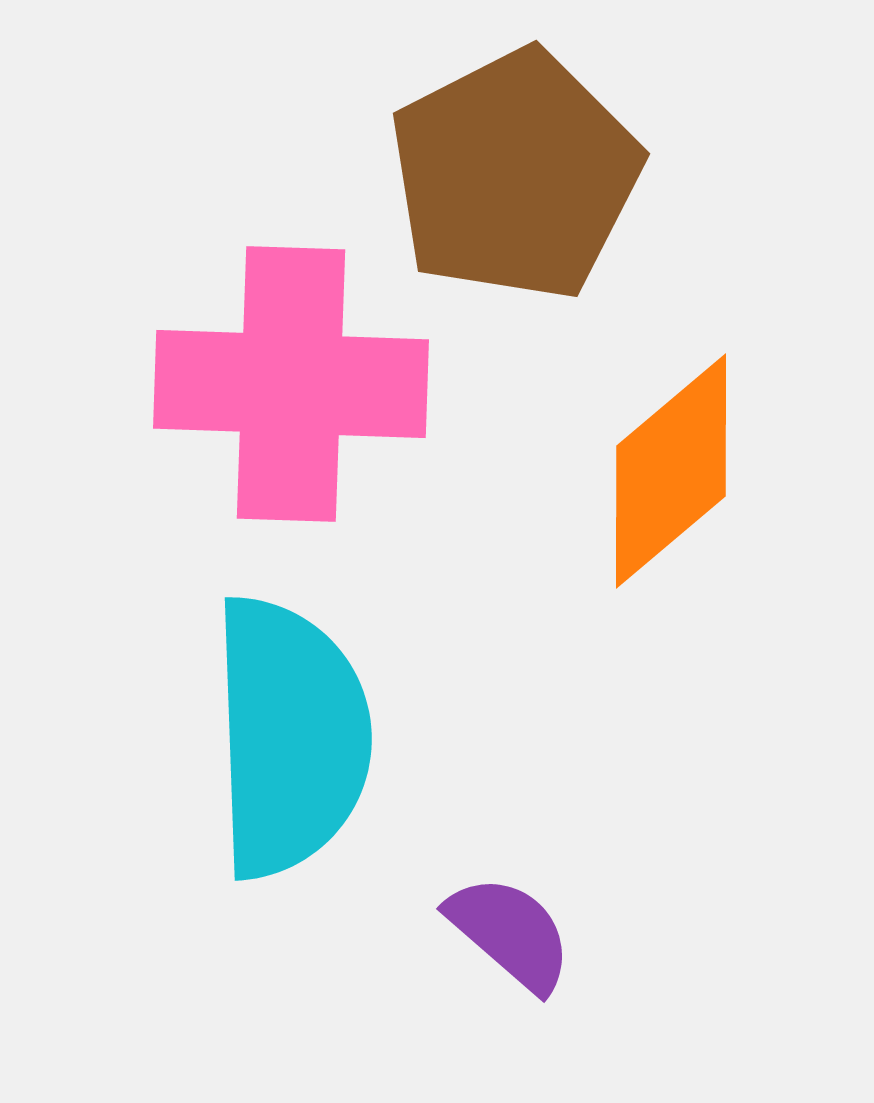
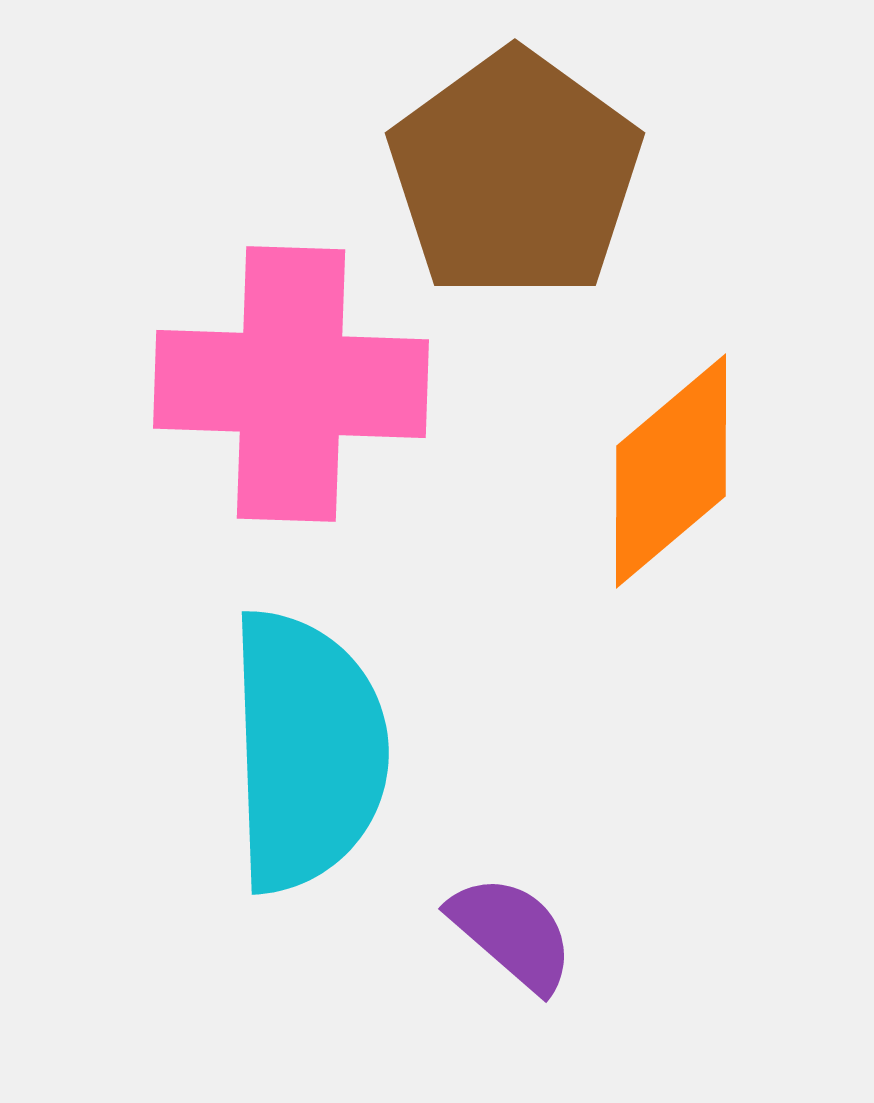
brown pentagon: rotated 9 degrees counterclockwise
cyan semicircle: moved 17 px right, 14 px down
purple semicircle: moved 2 px right
